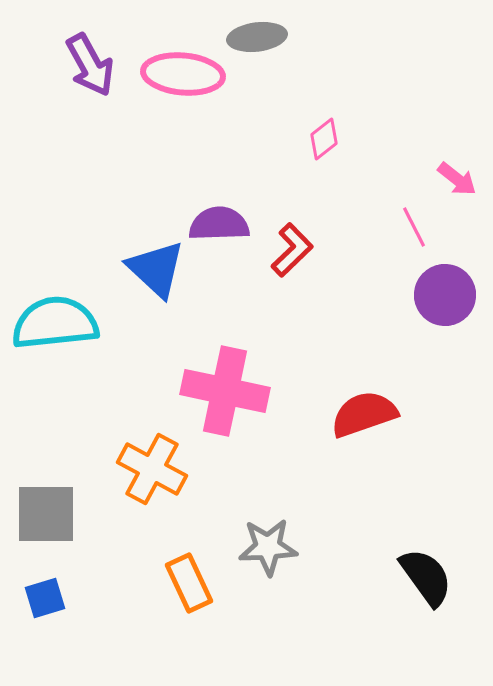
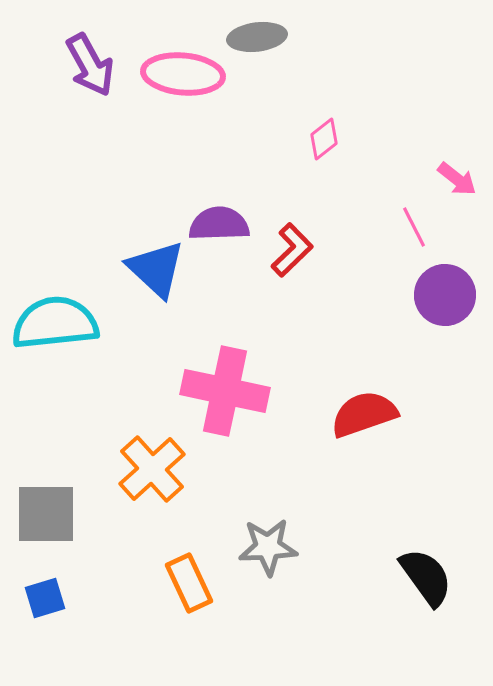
orange cross: rotated 20 degrees clockwise
